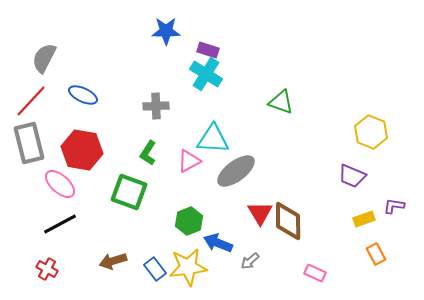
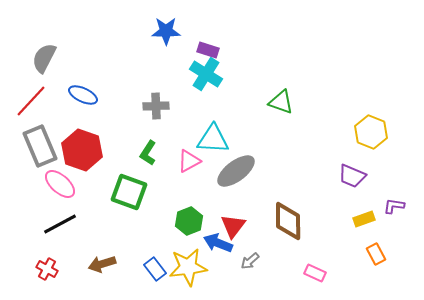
gray rectangle: moved 11 px right, 3 px down; rotated 9 degrees counterclockwise
red hexagon: rotated 9 degrees clockwise
red triangle: moved 27 px left, 13 px down; rotated 8 degrees clockwise
brown arrow: moved 11 px left, 3 px down
